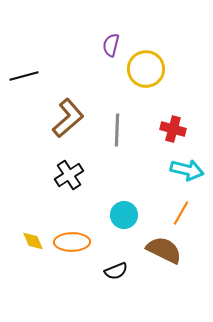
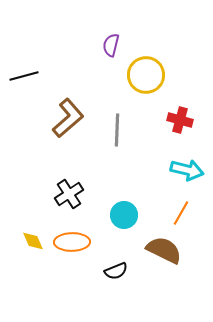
yellow circle: moved 6 px down
red cross: moved 7 px right, 9 px up
black cross: moved 19 px down
